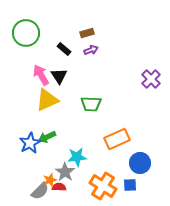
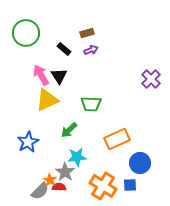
green arrow: moved 22 px right, 7 px up; rotated 18 degrees counterclockwise
blue star: moved 2 px left, 1 px up
orange star: rotated 24 degrees counterclockwise
